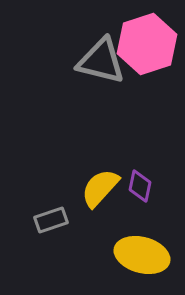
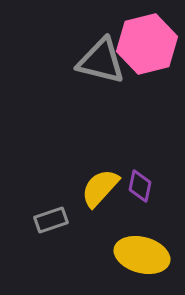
pink hexagon: rotated 4 degrees clockwise
